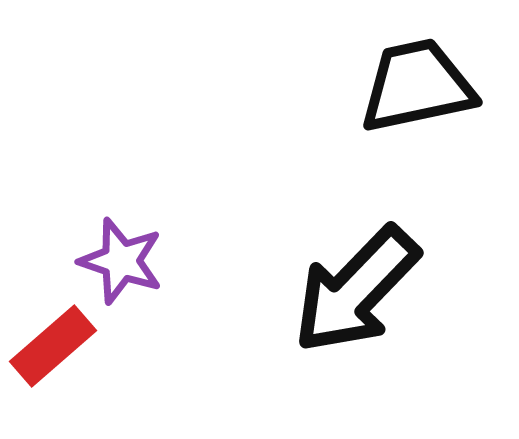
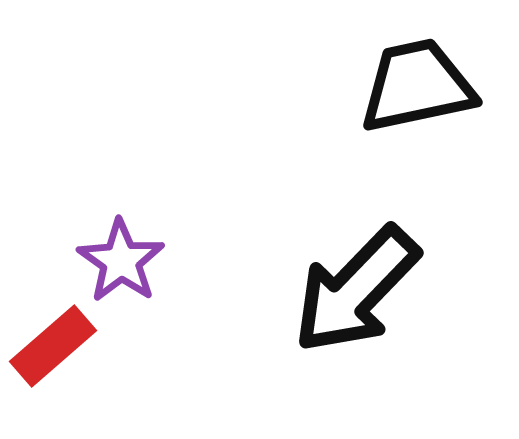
purple star: rotated 16 degrees clockwise
